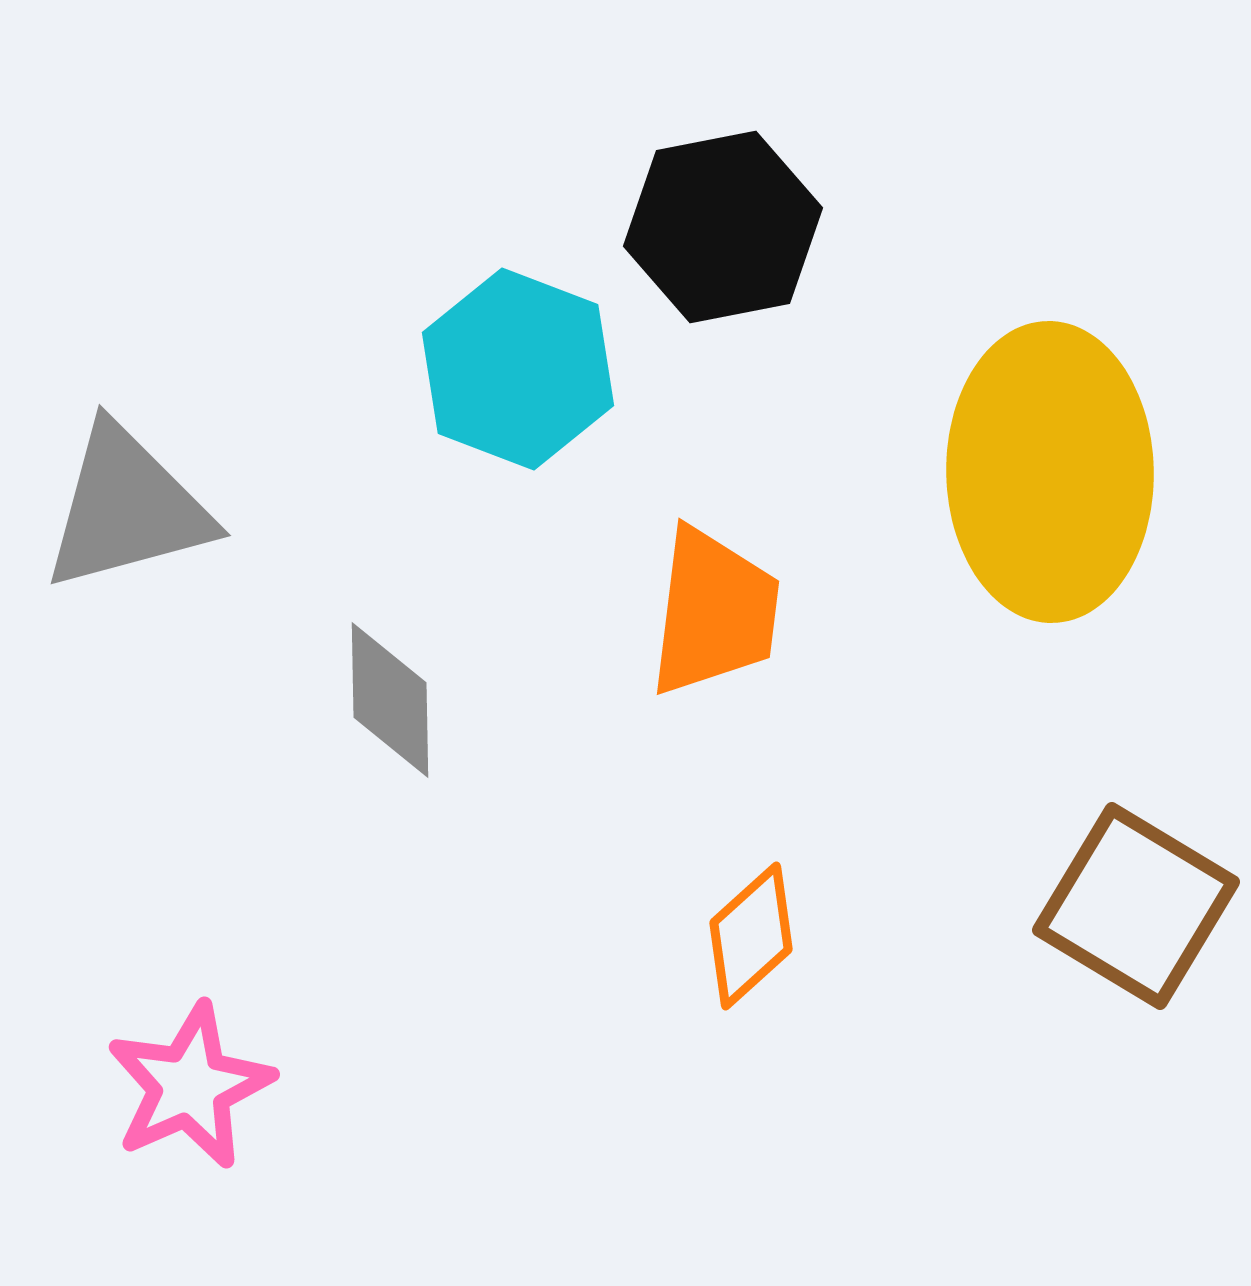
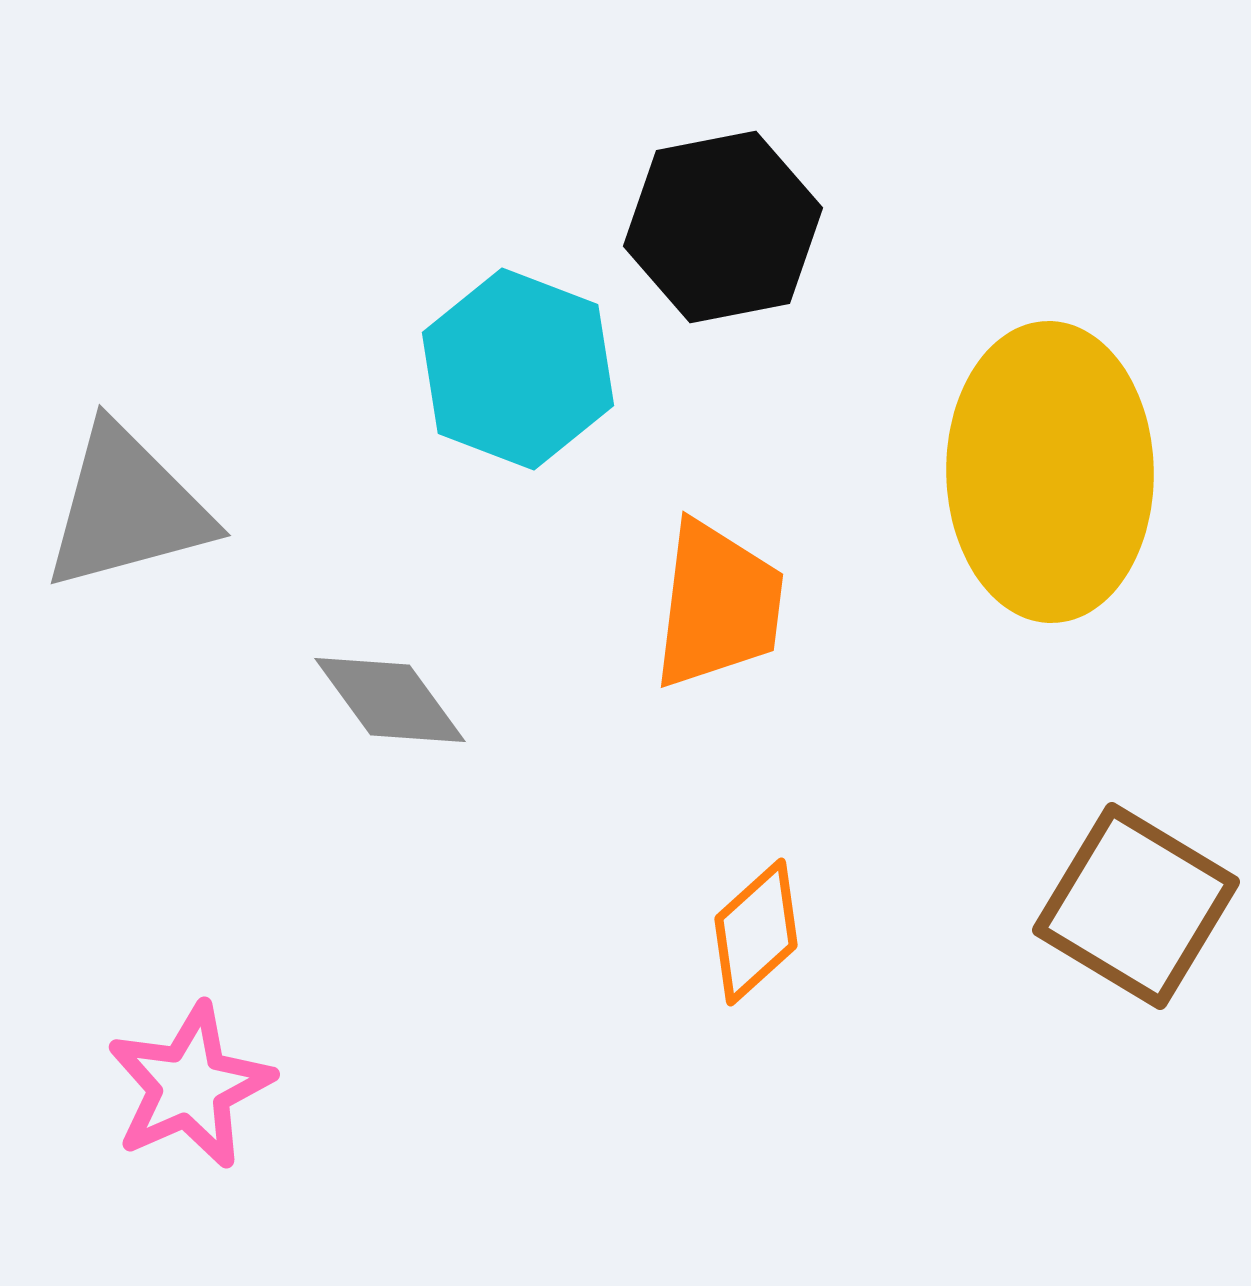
orange trapezoid: moved 4 px right, 7 px up
gray diamond: rotated 35 degrees counterclockwise
orange diamond: moved 5 px right, 4 px up
